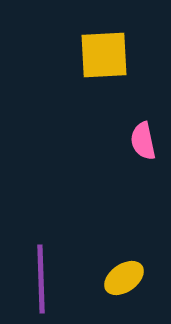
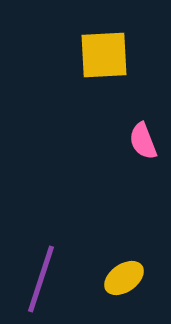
pink semicircle: rotated 9 degrees counterclockwise
purple line: rotated 20 degrees clockwise
